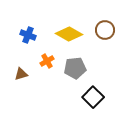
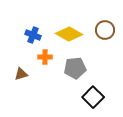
blue cross: moved 5 px right
orange cross: moved 2 px left, 4 px up; rotated 32 degrees clockwise
